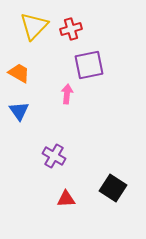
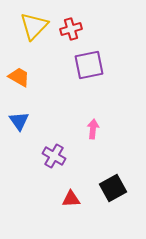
orange trapezoid: moved 4 px down
pink arrow: moved 26 px right, 35 px down
blue triangle: moved 10 px down
black square: rotated 28 degrees clockwise
red triangle: moved 5 px right
